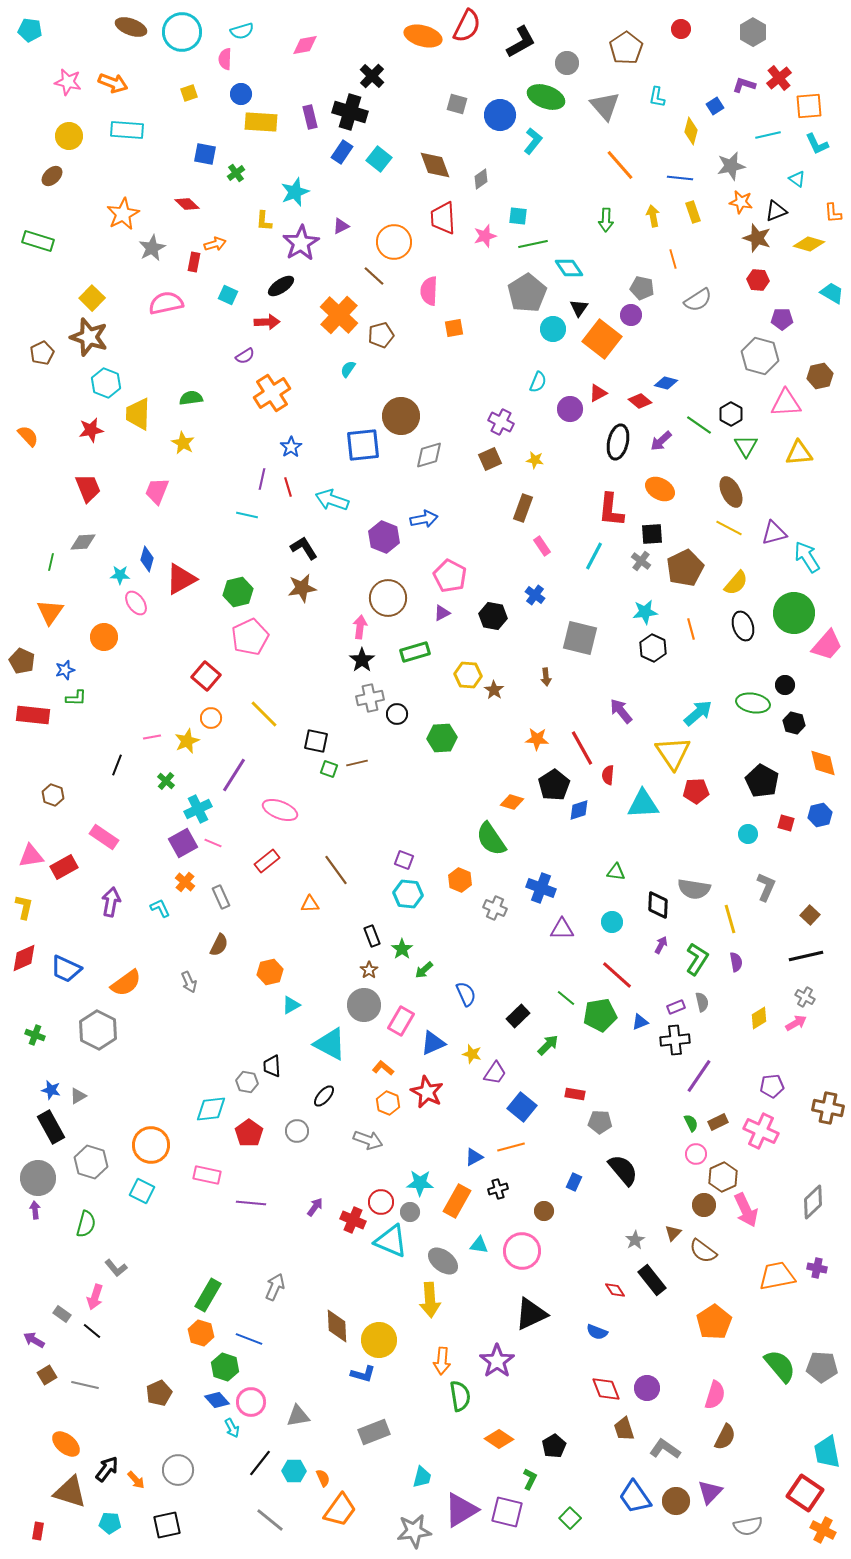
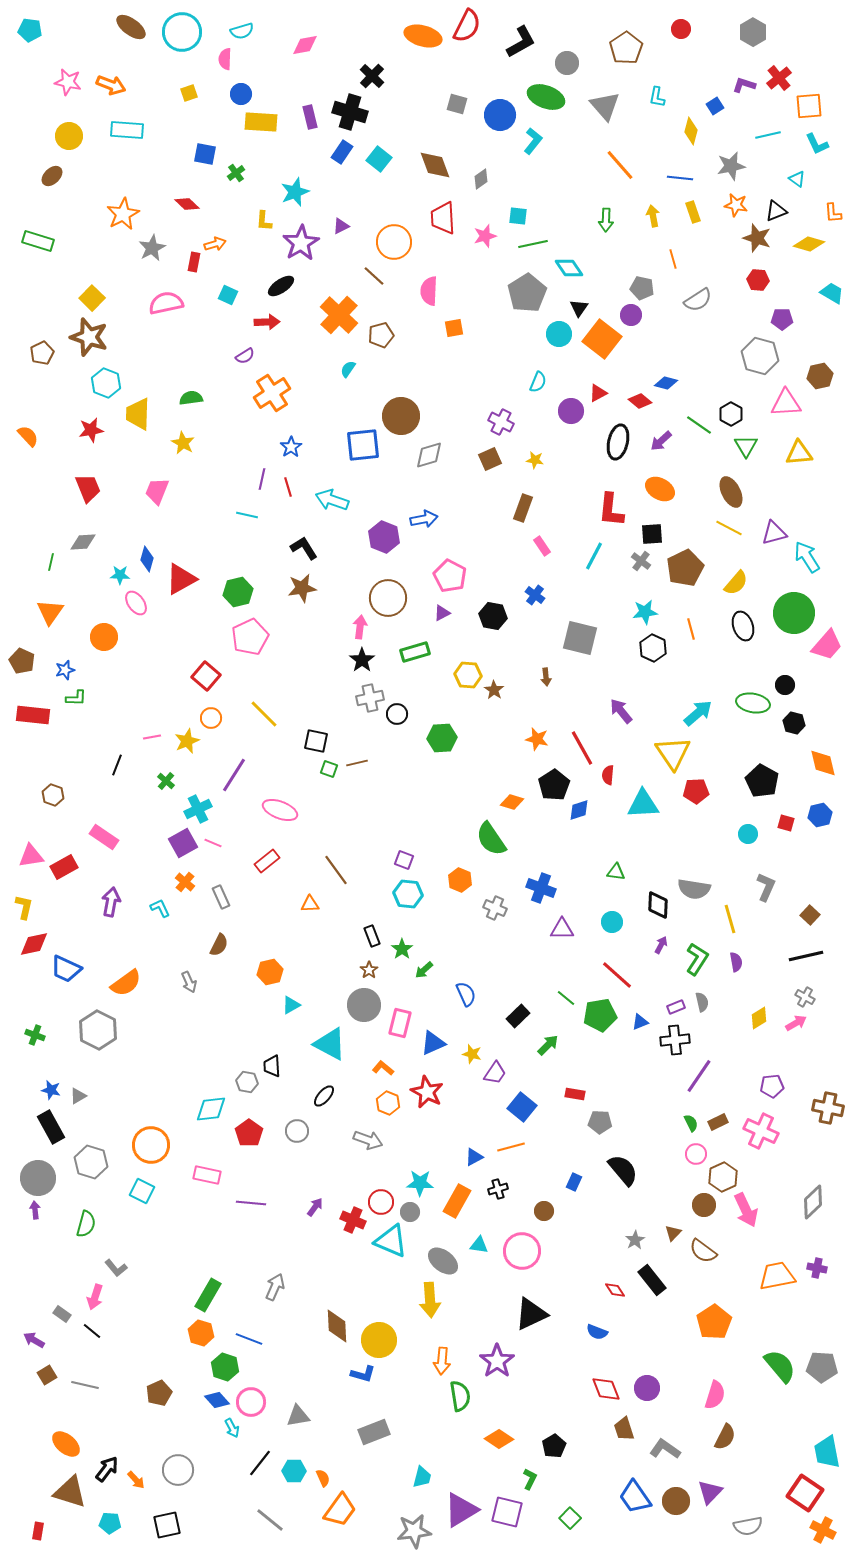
brown ellipse at (131, 27): rotated 16 degrees clockwise
orange arrow at (113, 83): moved 2 px left, 2 px down
orange star at (741, 202): moved 5 px left, 3 px down
cyan circle at (553, 329): moved 6 px right, 5 px down
purple circle at (570, 409): moved 1 px right, 2 px down
orange star at (537, 739): rotated 10 degrees clockwise
red diamond at (24, 958): moved 10 px right, 14 px up; rotated 12 degrees clockwise
pink rectangle at (401, 1021): moved 1 px left, 2 px down; rotated 16 degrees counterclockwise
